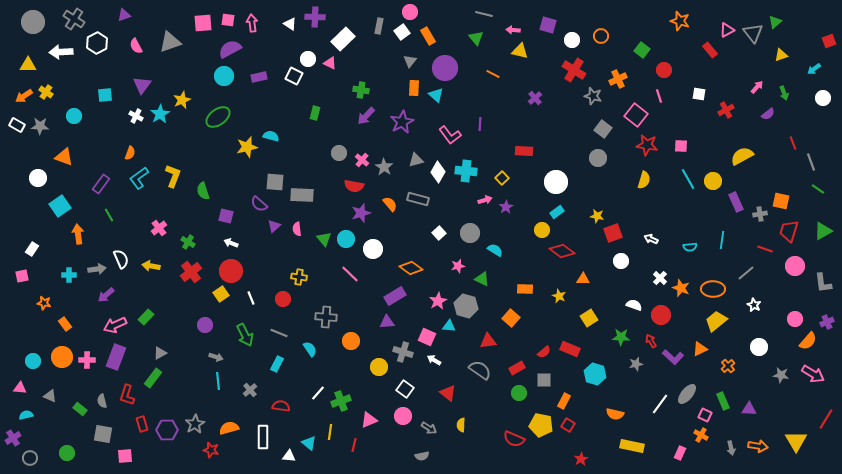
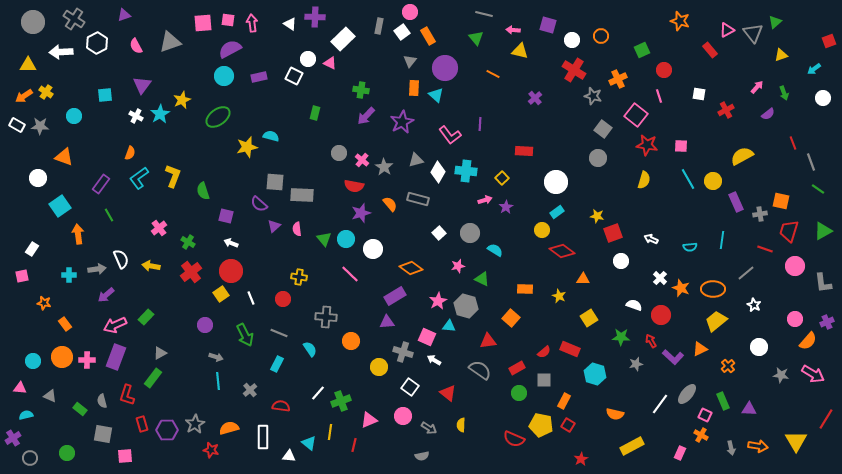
green square at (642, 50): rotated 28 degrees clockwise
white square at (405, 389): moved 5 px right, 2 px up
yellow rectangle at (632, 446): rotated 40 degrees counterclockwise
